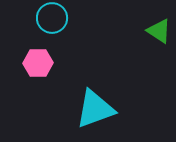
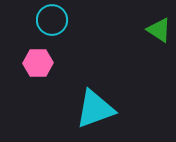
cyan circle: moved 2 px down
green triangle: moved 1 px up
